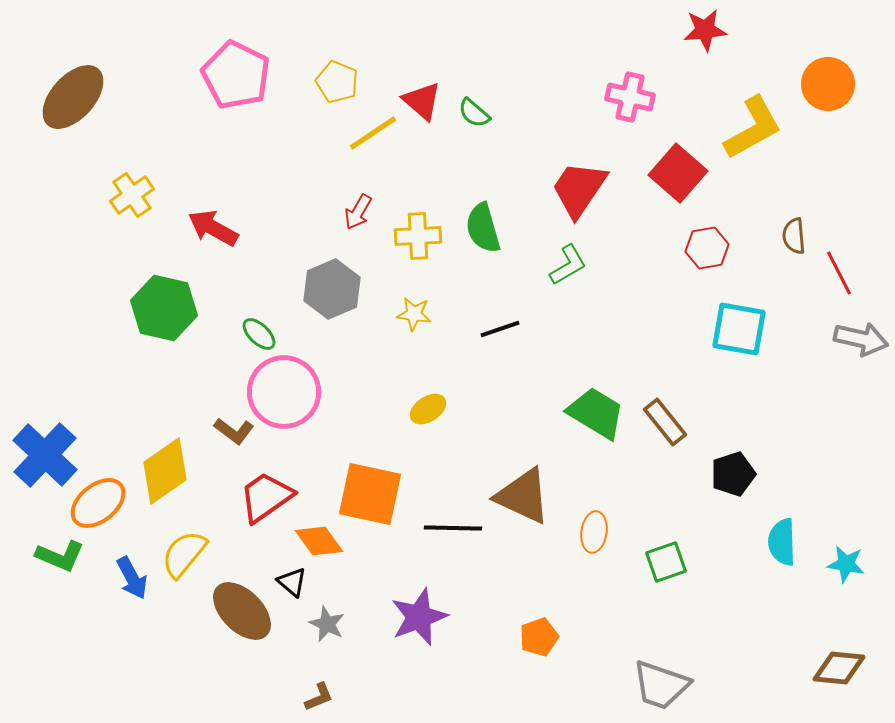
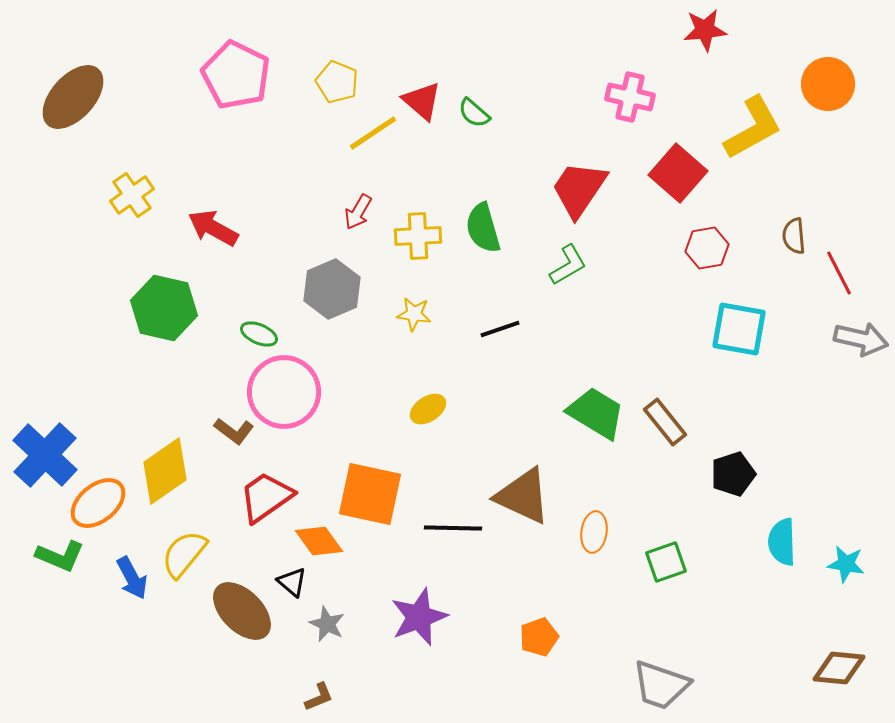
green ellipse at (259, 334): rotated 21 degrees counterclockwise
